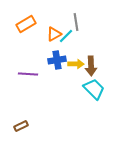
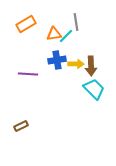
orange triangle: rotated 21 degrees clockwise
